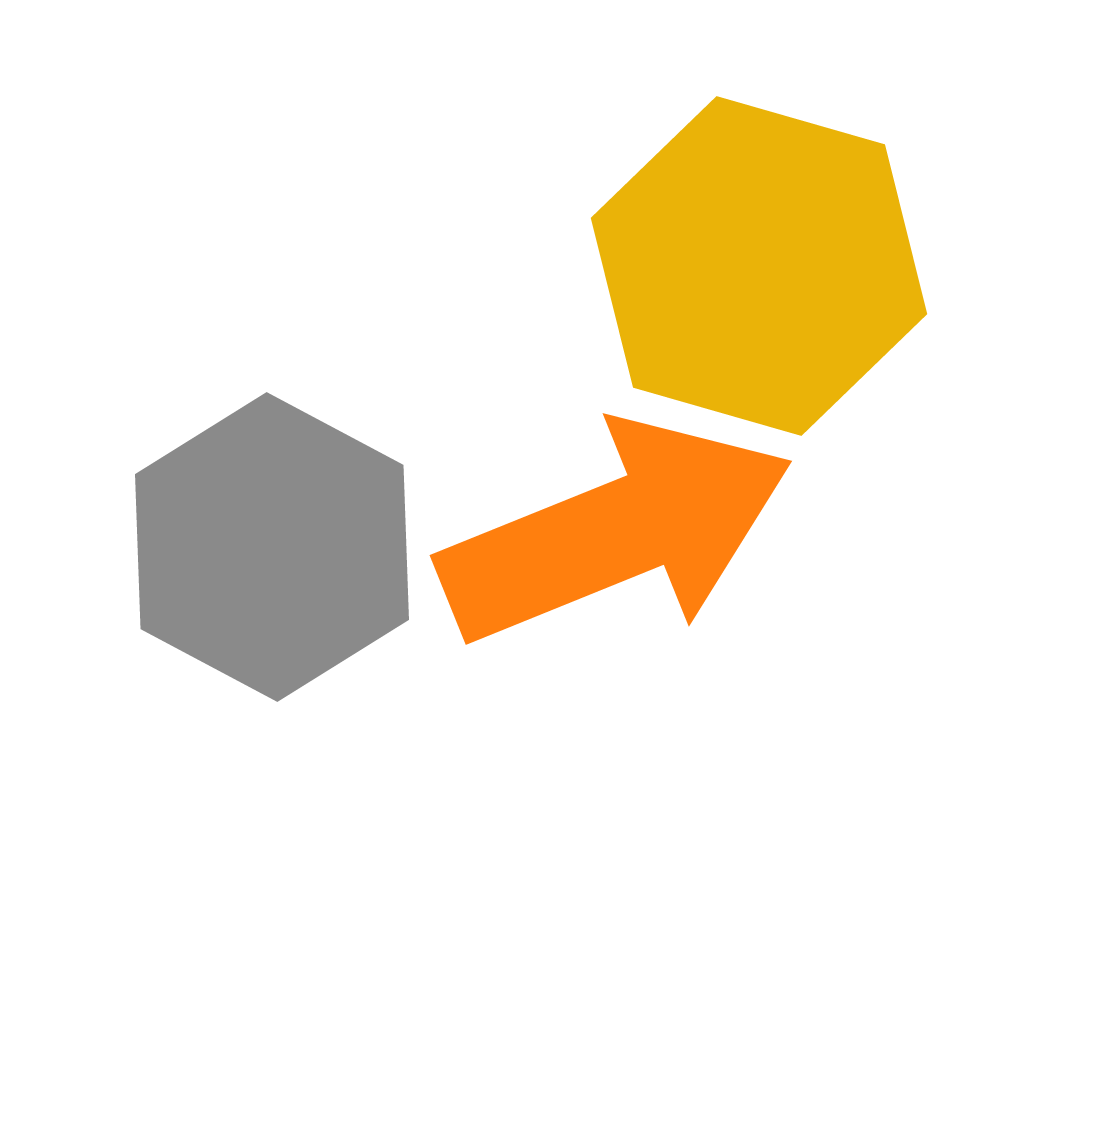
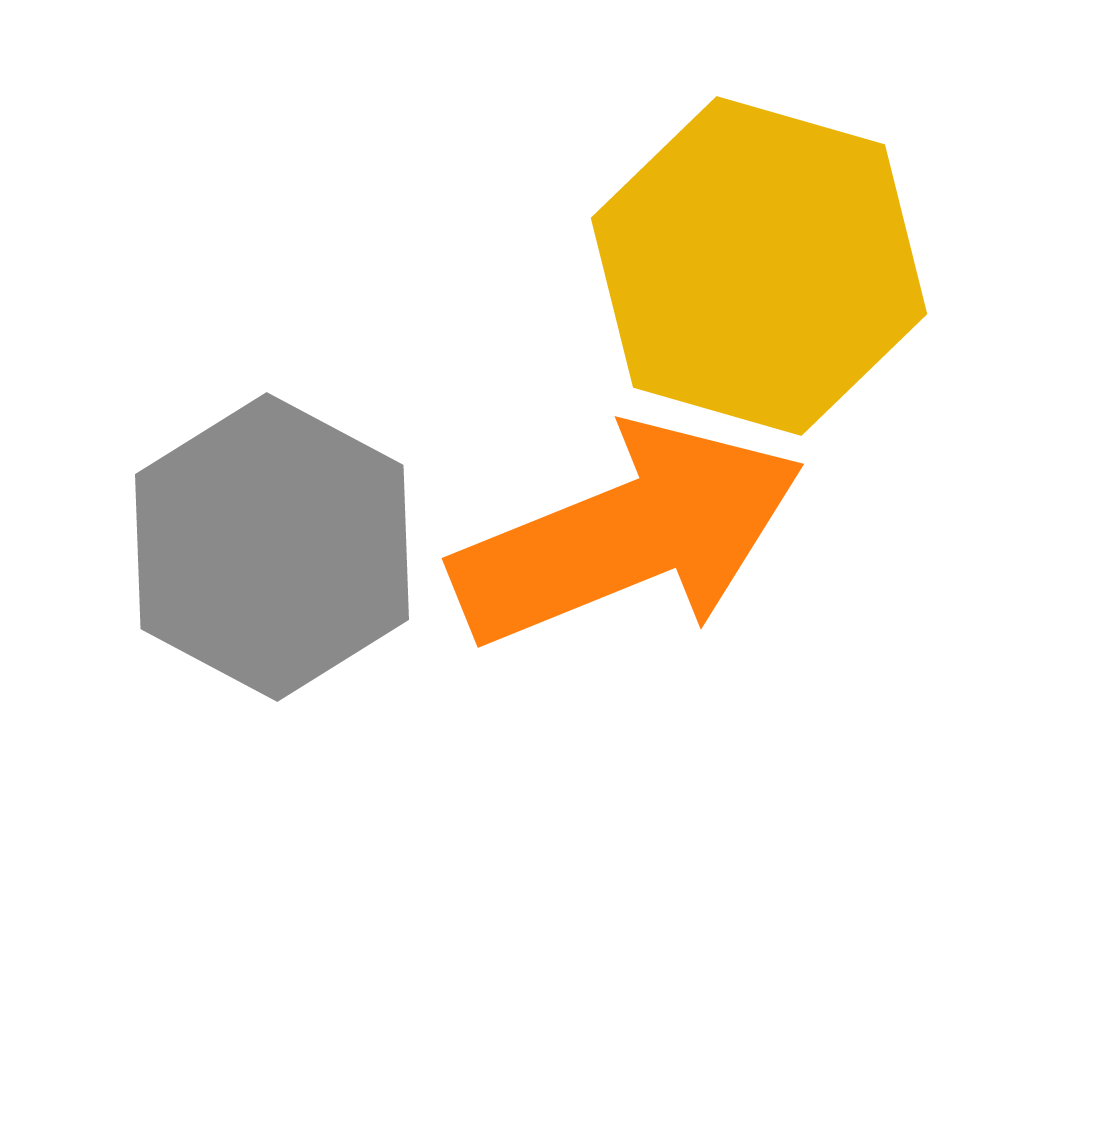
orange arrow: moved 12 px right, 3 px down
